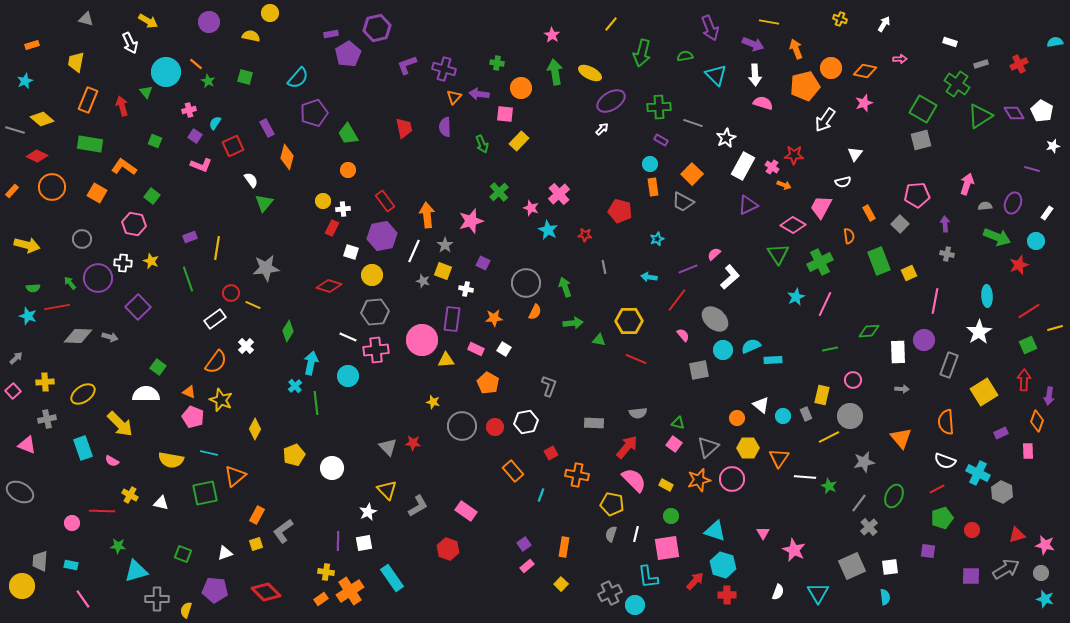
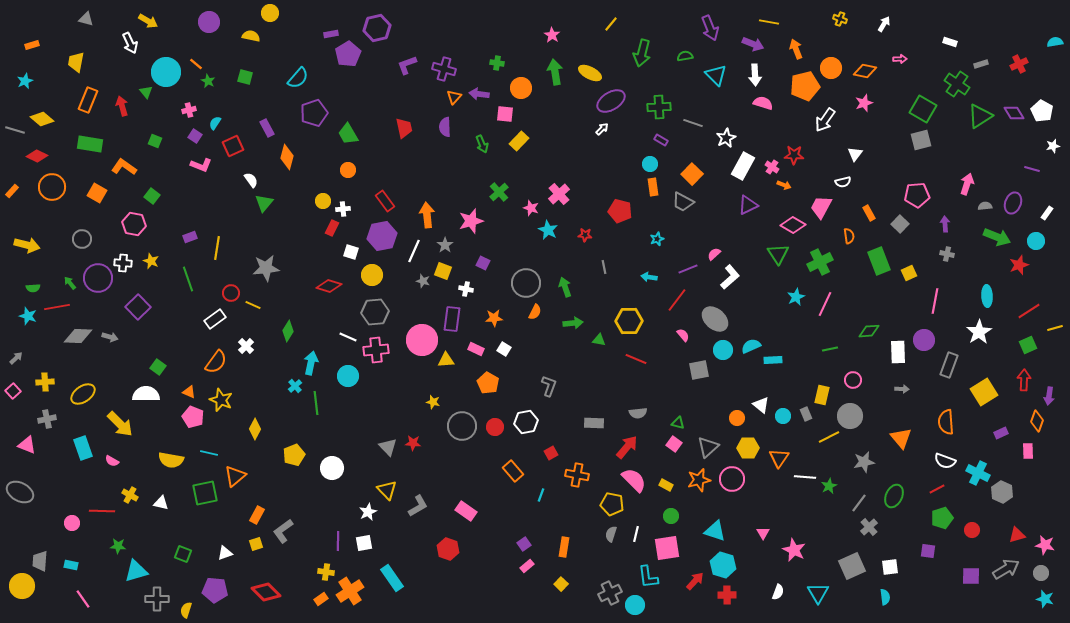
green star at (829, 486): rotated 21 degrees clockwise
